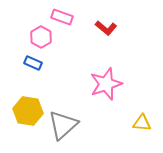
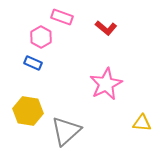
pink star: rotated 8 degrees counterclockwise
gray triangle: moved 3 px right, 6 px down
